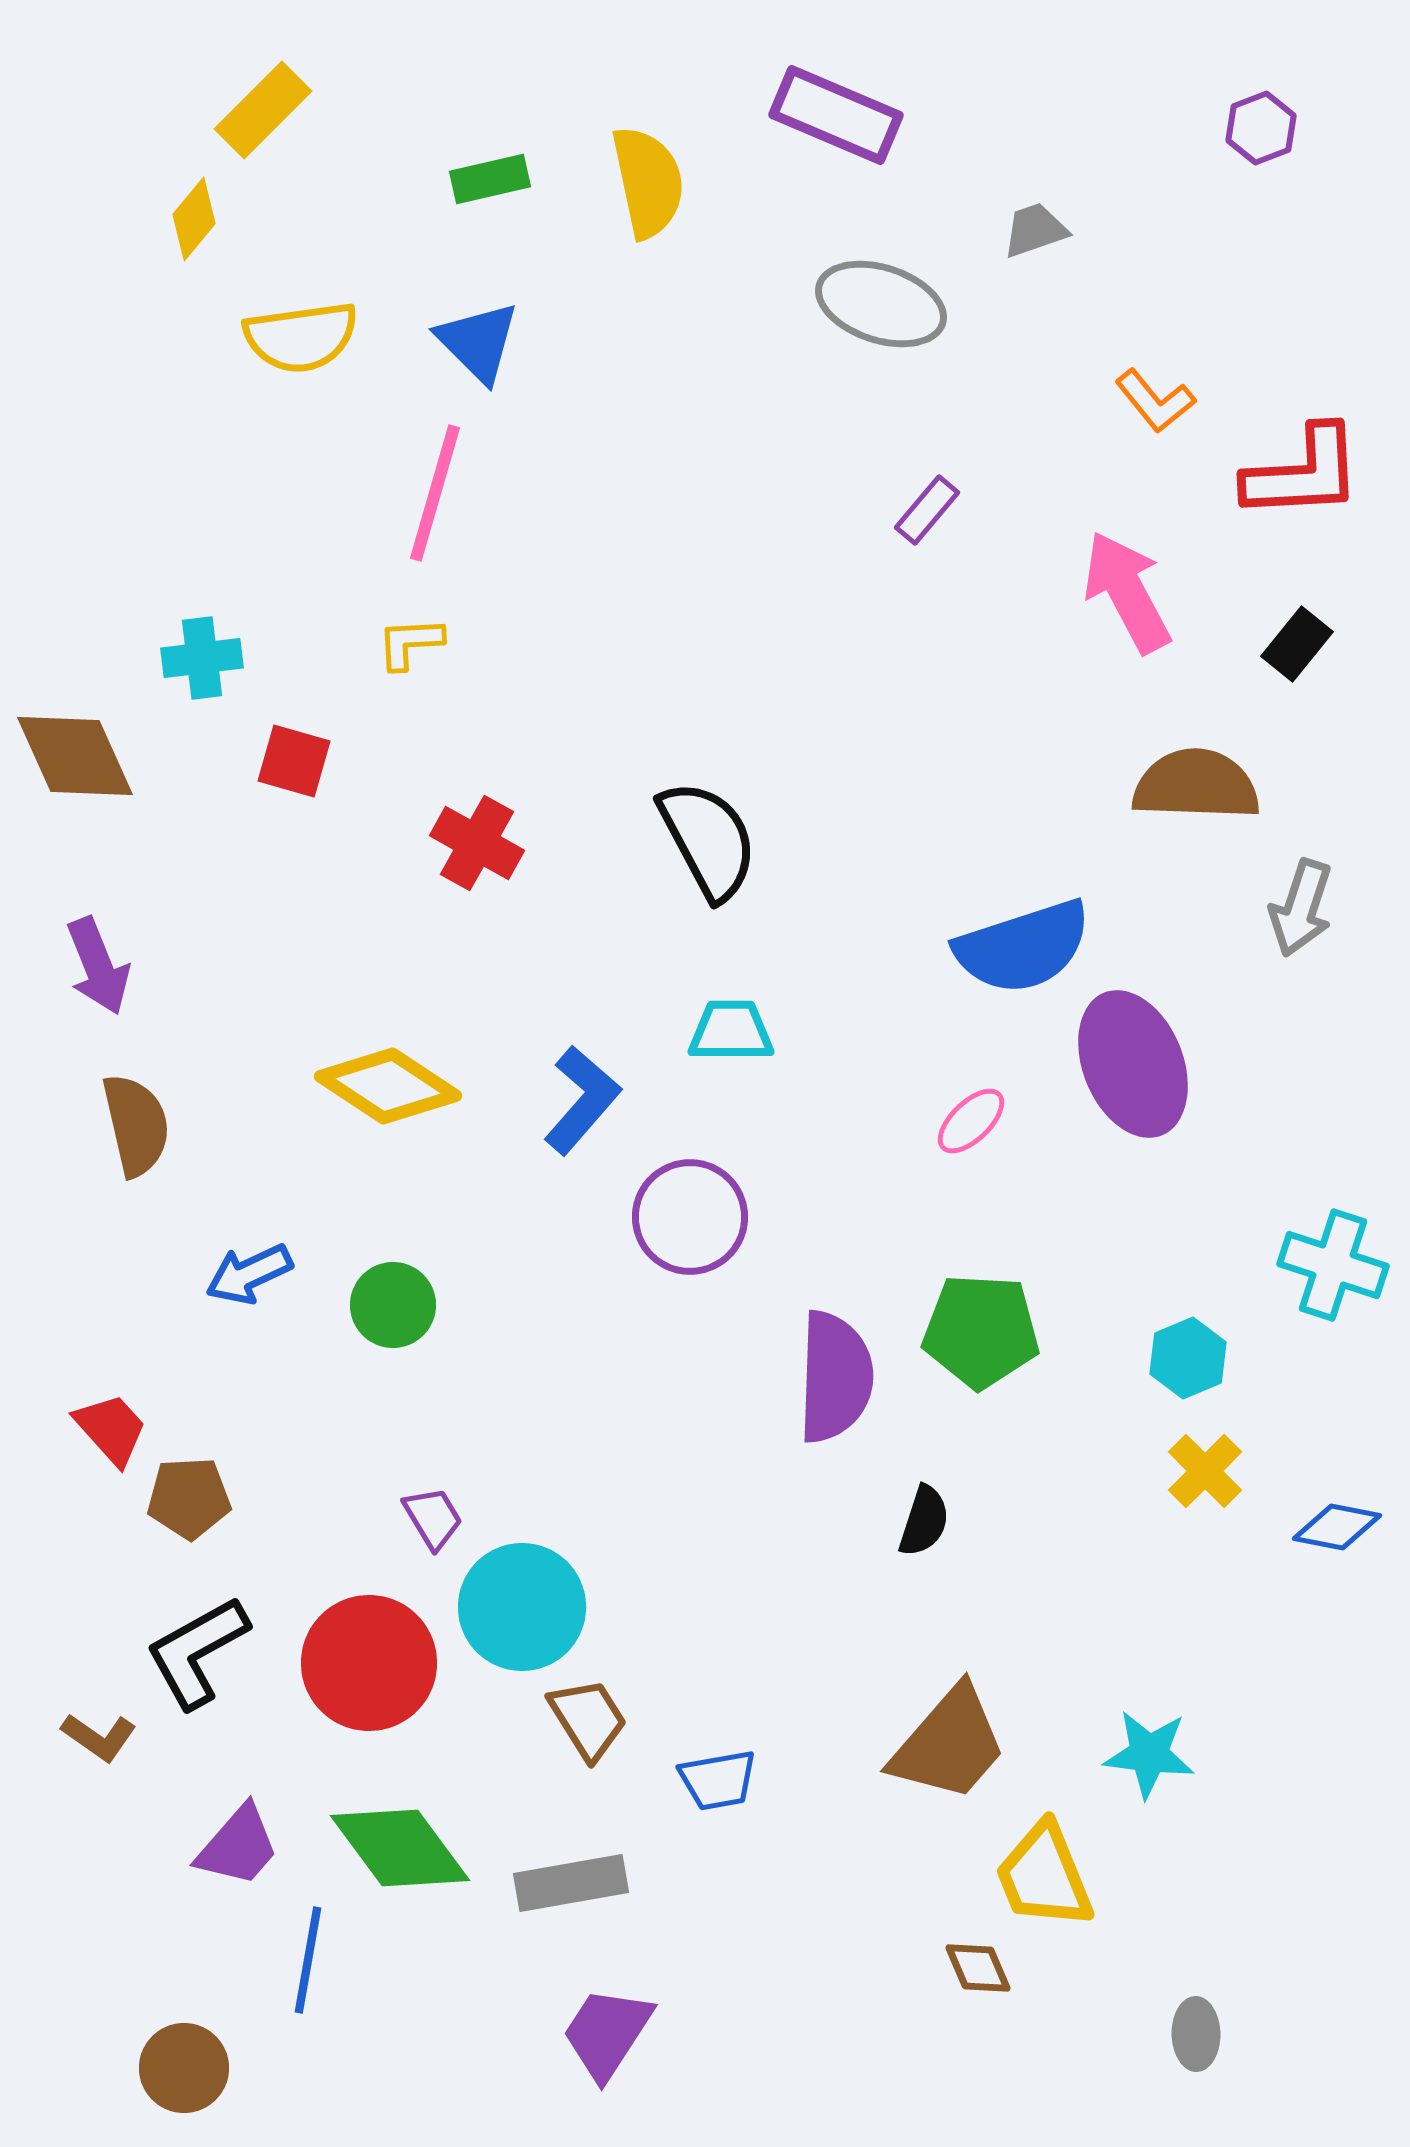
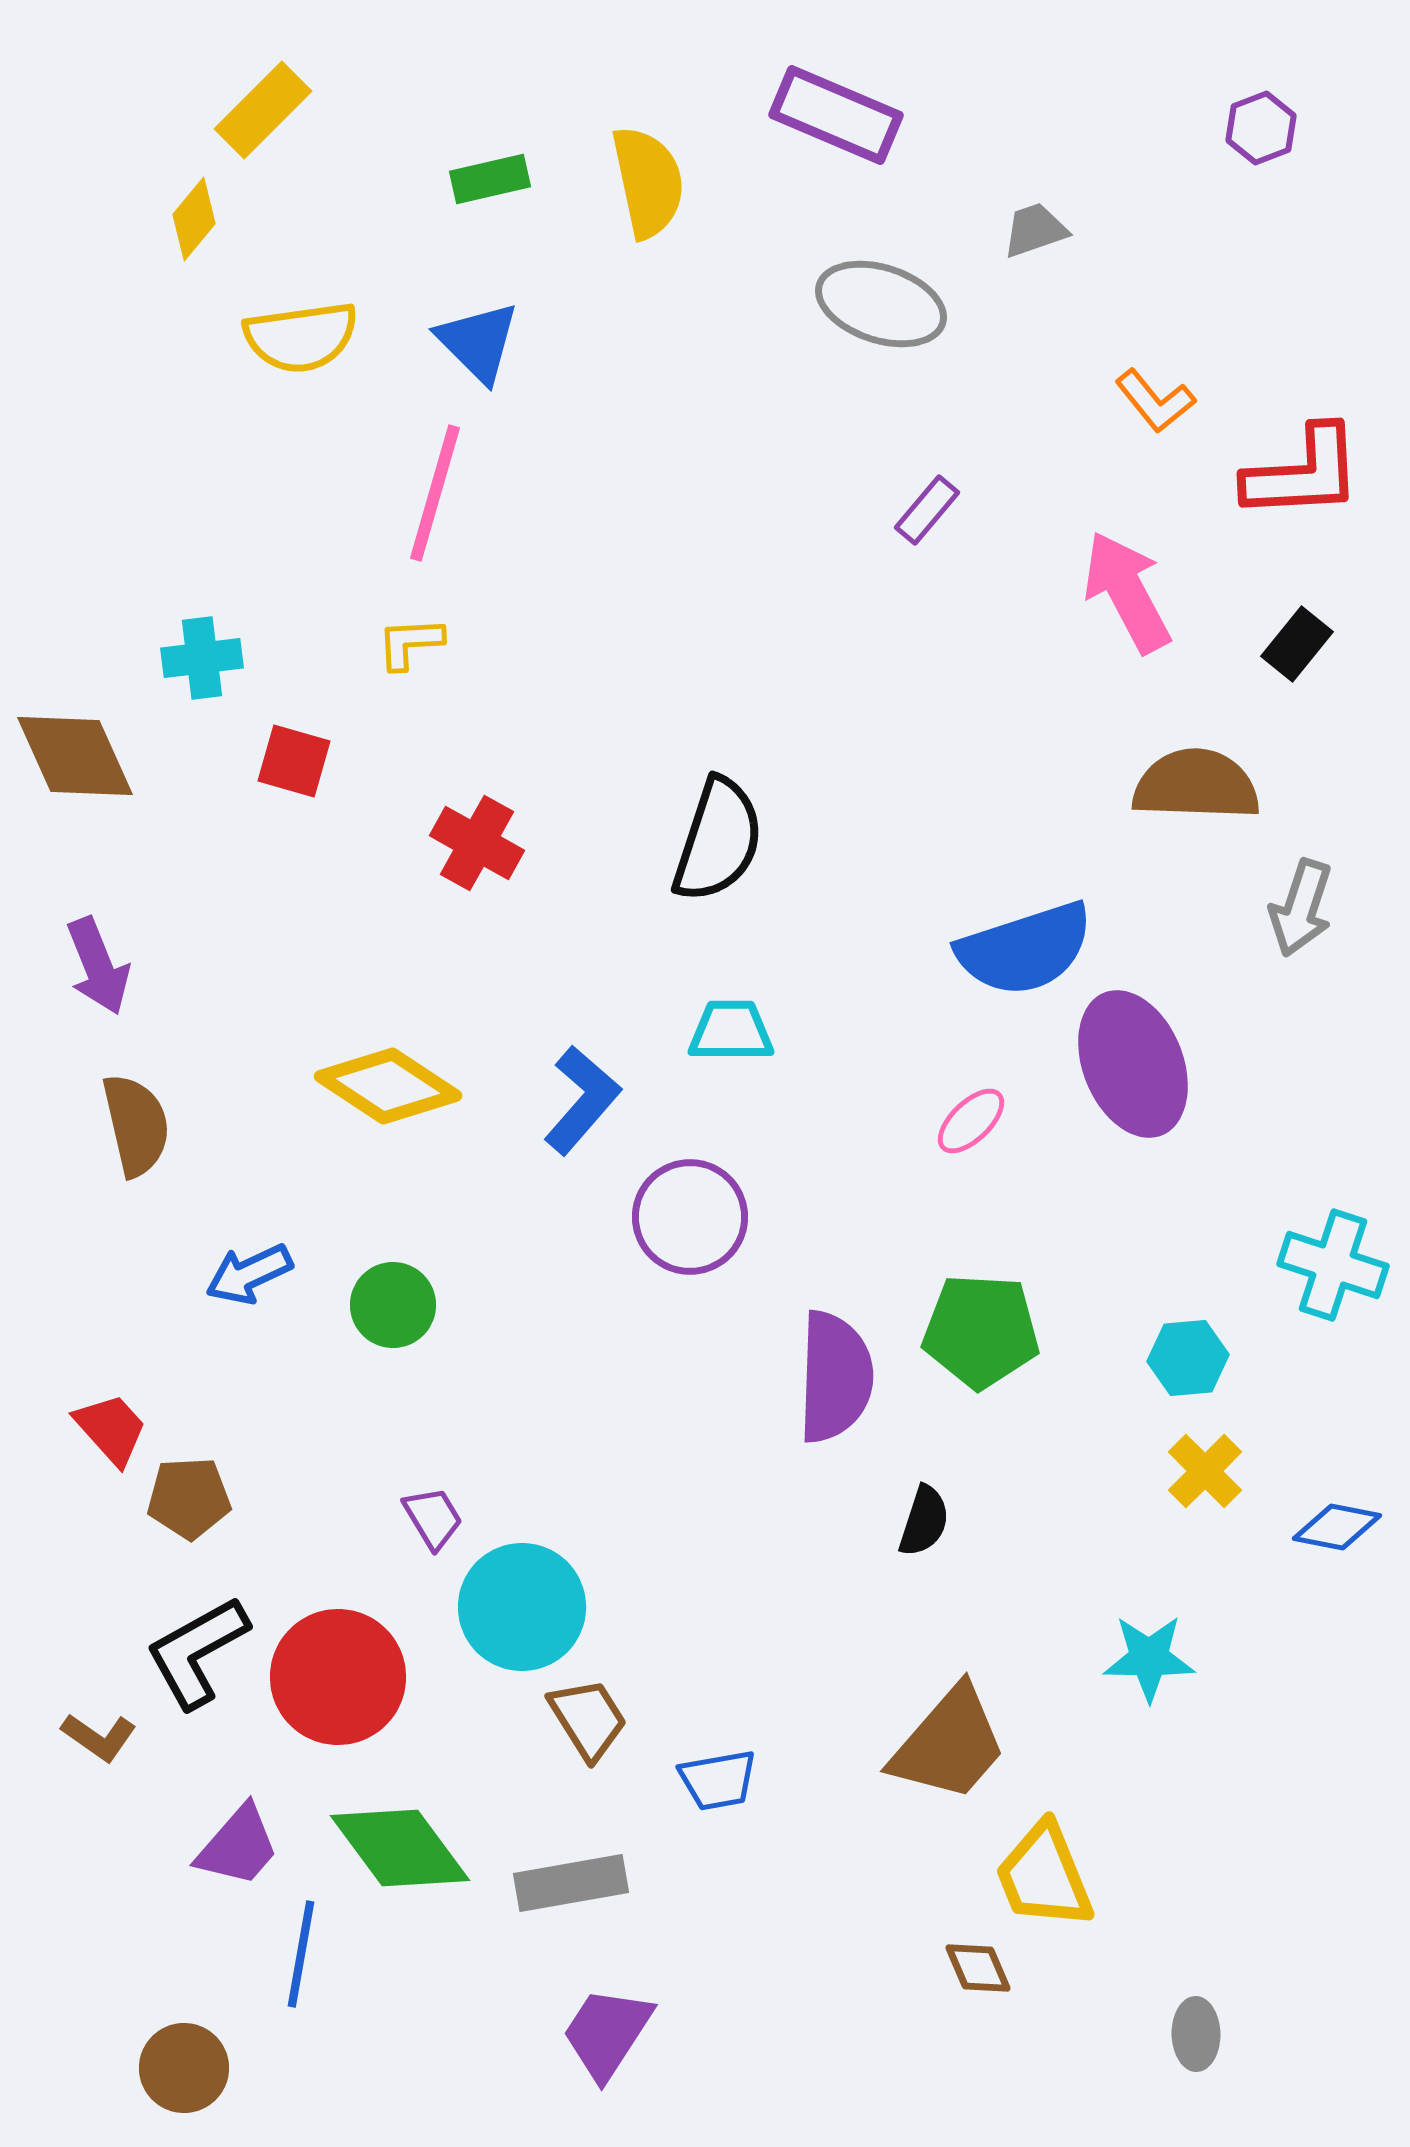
black semicircle at (708, 840): moved 10 px right; rotated 46 degrees clockwise
blue semicircle at (1023, 947): moved 2 px right, 2 px down
cyan hexagon at (1188, 1358): rotated 18 degrees clockwise
red circle at (369, 1663): moved 31 px left, 14 px down
cyan star at (1149, 1754): moved 96 px up; rotated 6 degrees counterclockwise
blue line at (308, 1960): moved 7 px left, 6 px up
